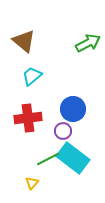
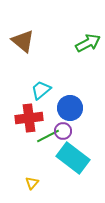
brown triangle: moved 1 px left
cyan trapezoid: moved 9 px right, 14 px down
blue circle: moved 3 px left, 1 px up
red cross: moved 1 px right
green line: moved 23 px up
